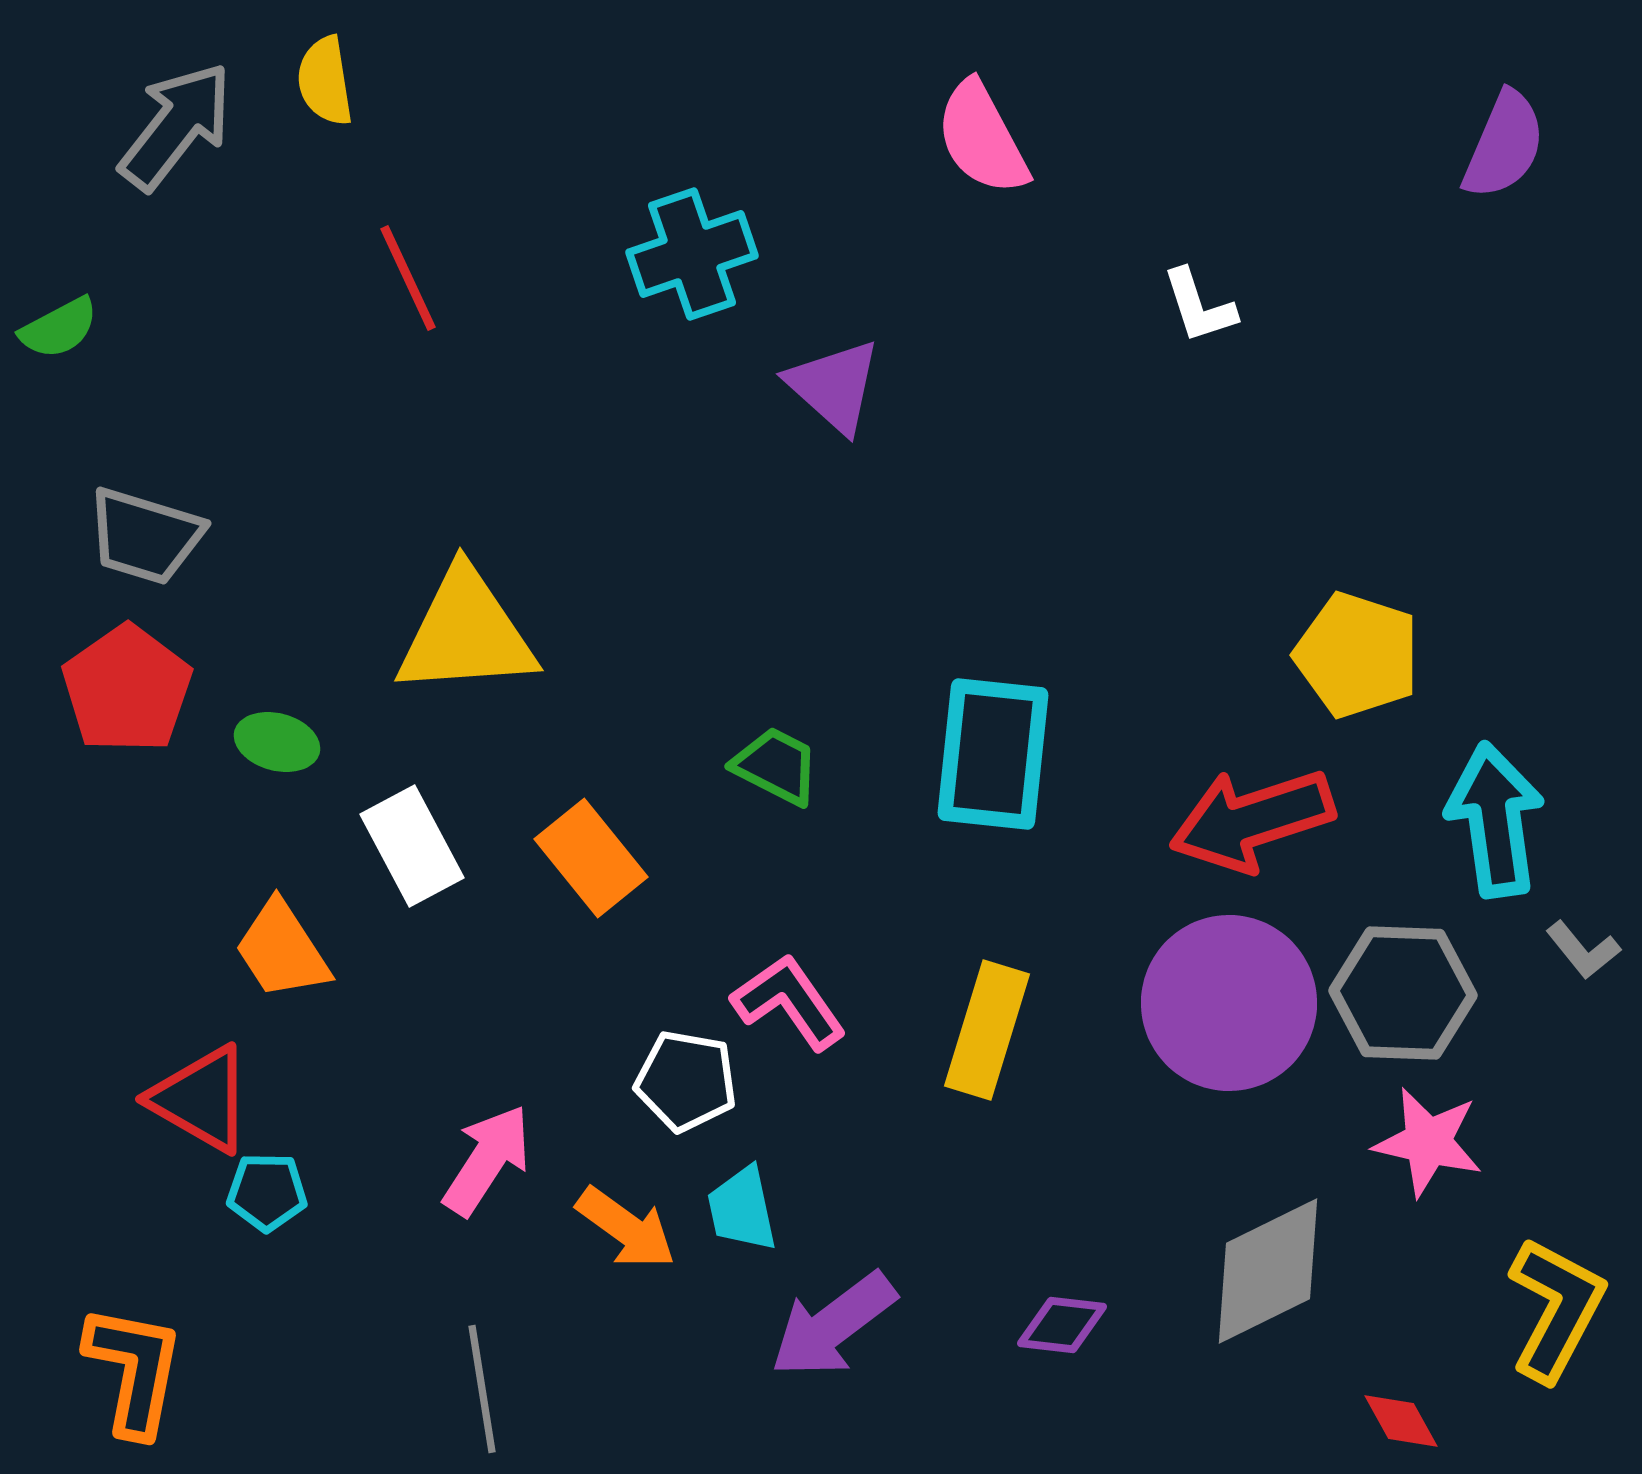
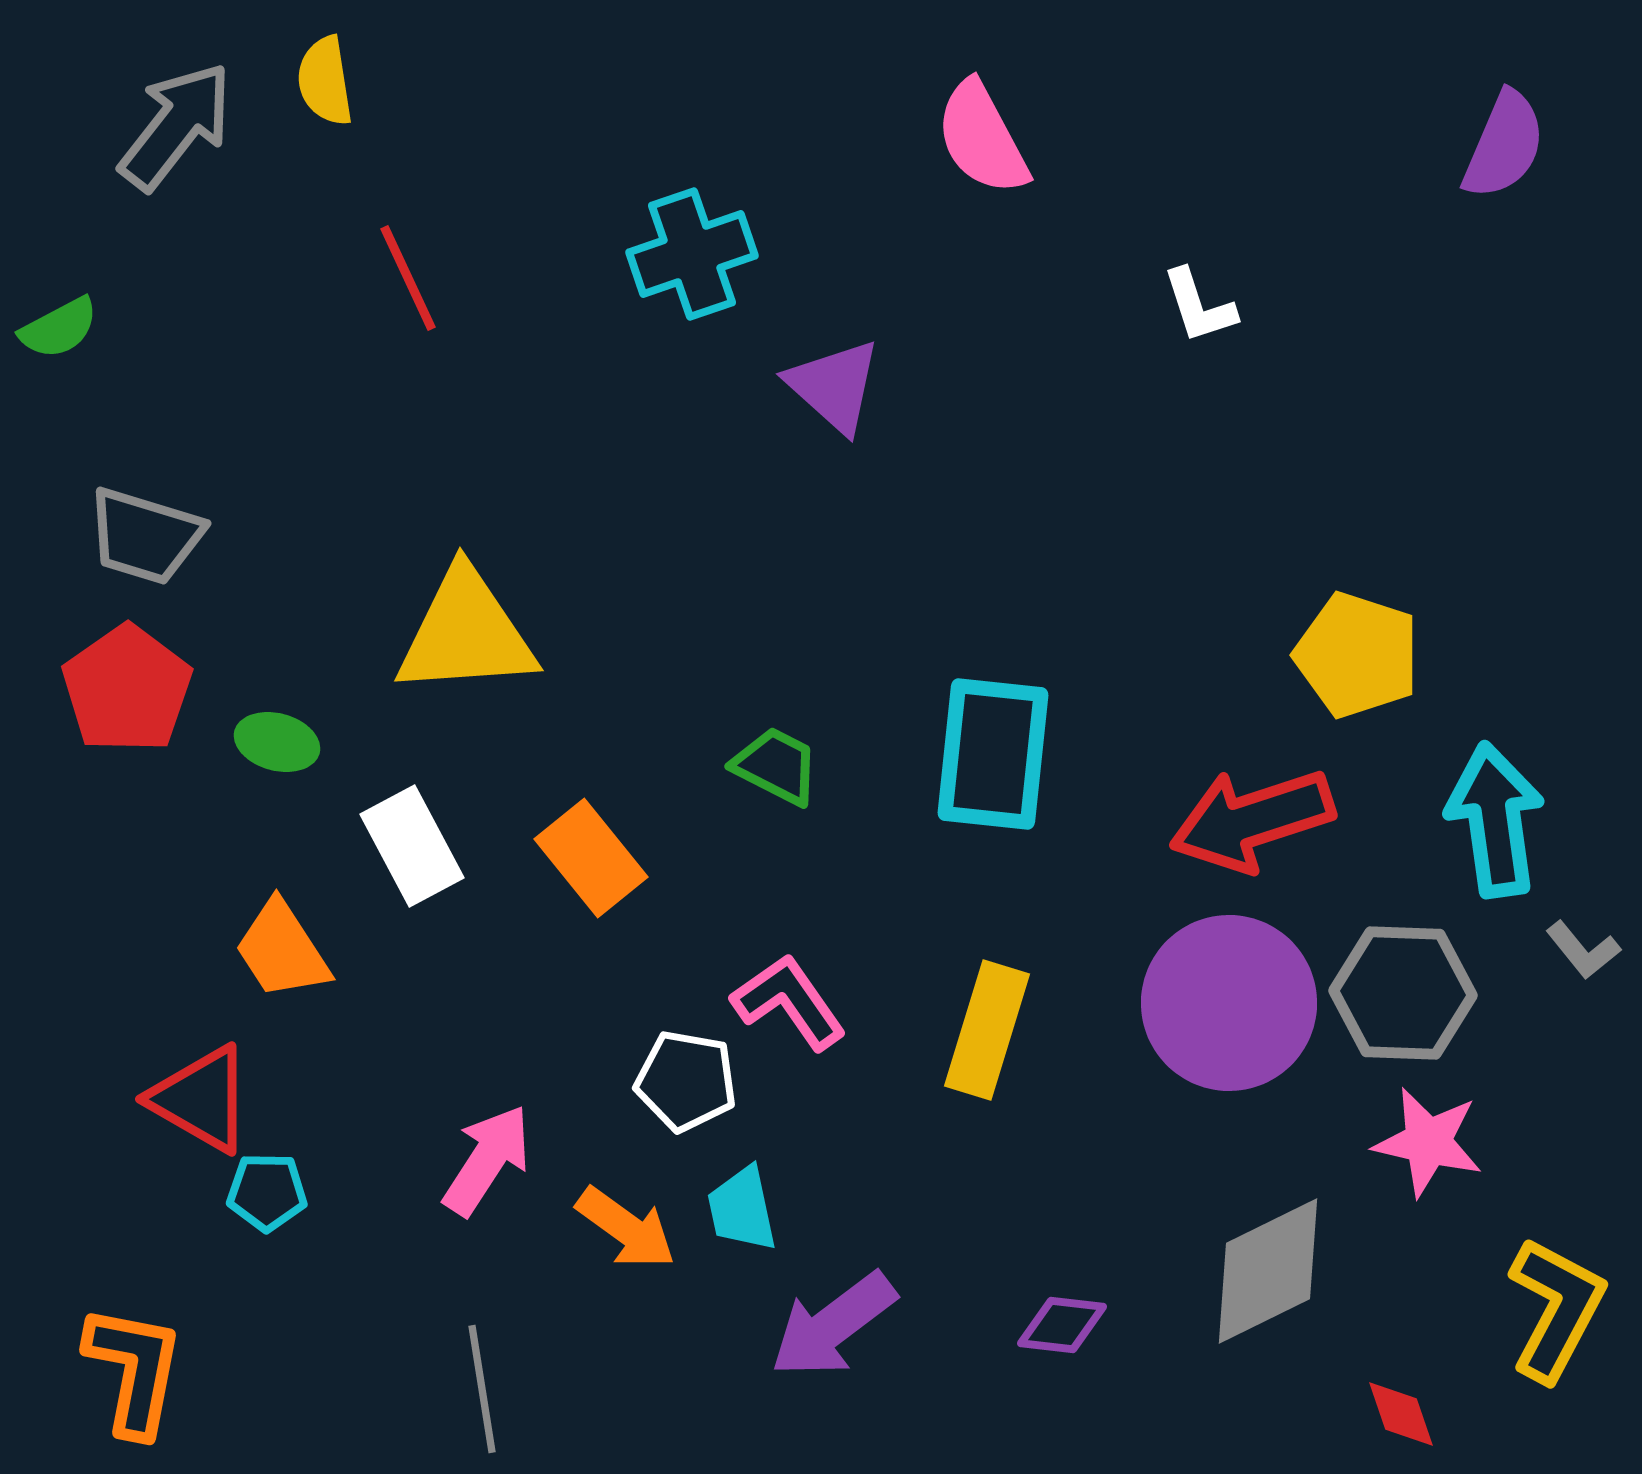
red diamond: moved 7 px up; rotated 10 degrees clockwise
